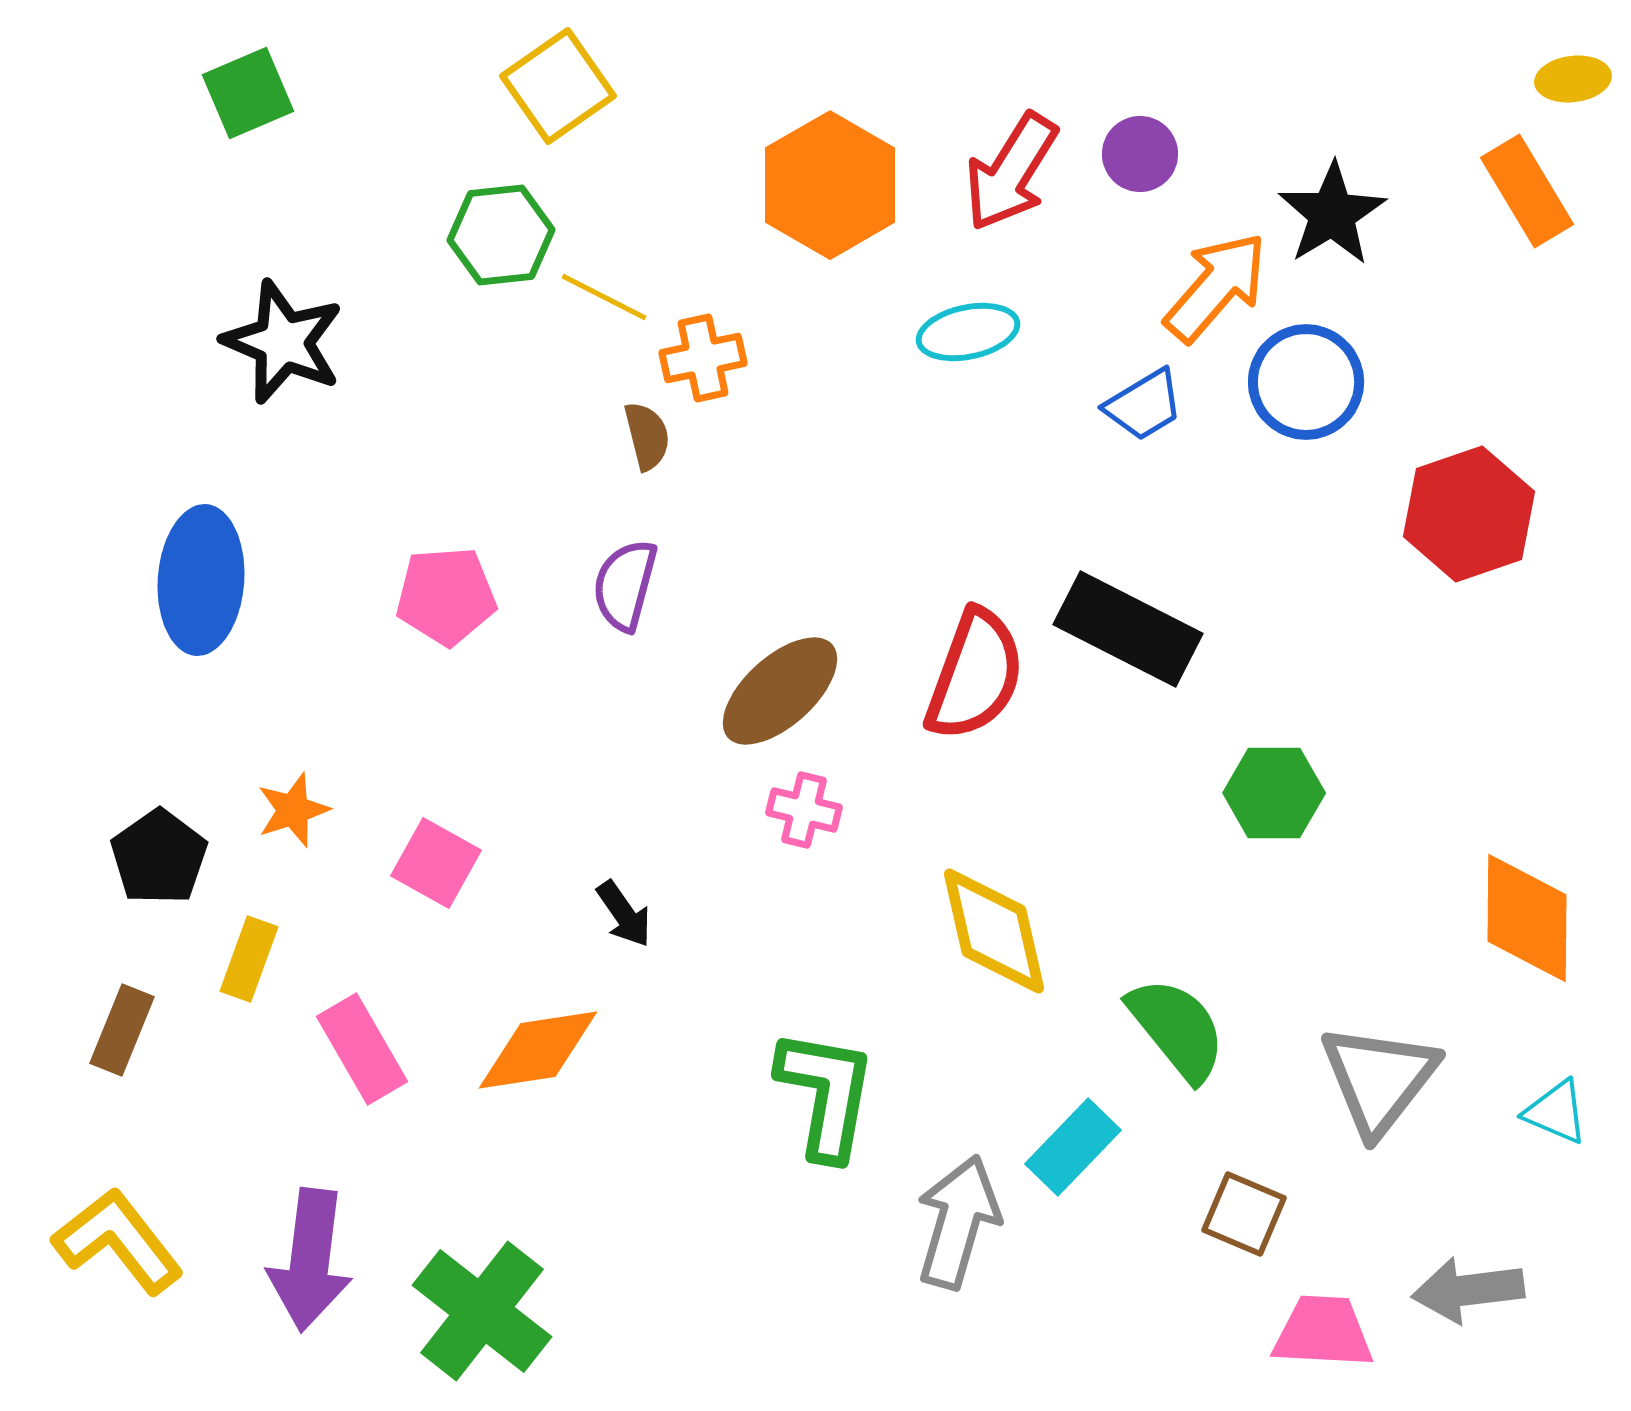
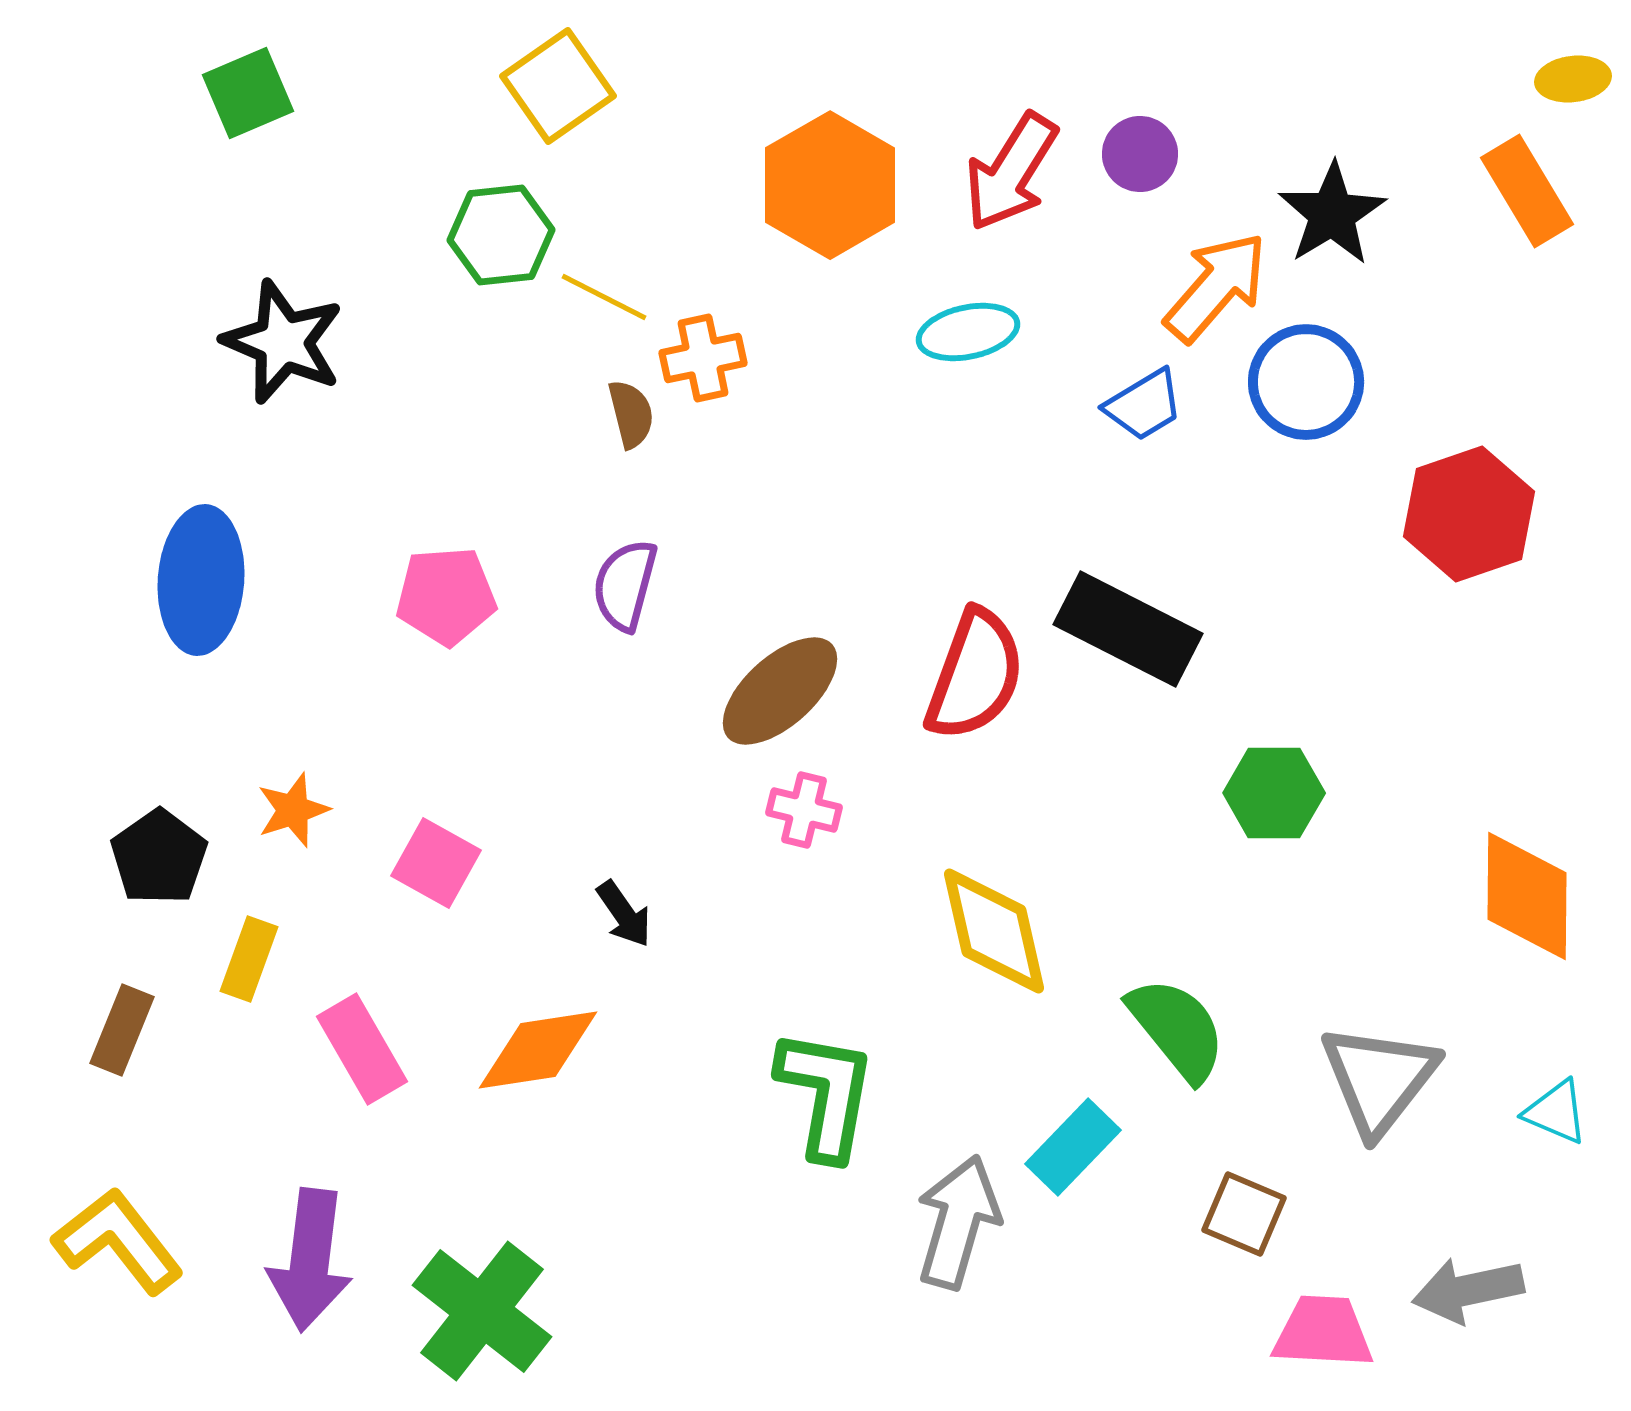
brown semicircle at (647, 436): moved 16 px left, 22 px up
orange diamond at (1527, 918): moved 22 px up
gray arrow at (1468, 1290): rotated 5 degrees counterclockwise
